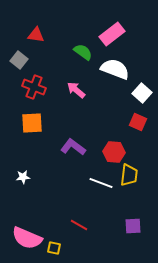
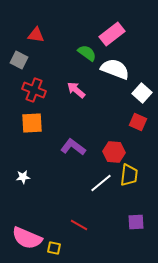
green semicircle: moved 4 px right, 1 px down
gray square: rotated 12 degrees counterclockwise
red cross: moved 3 px down
white line: rotated 60 degrees counterclockwise
purple square: moved 3 px right, 4 px up
